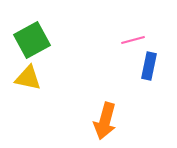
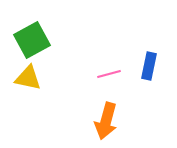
pink line: moved 24 px left, 34 px down
orange arrow: moved 1 px right
